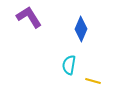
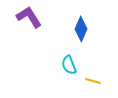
cyan semicircle: rotated 30 degrees counterclockwise
